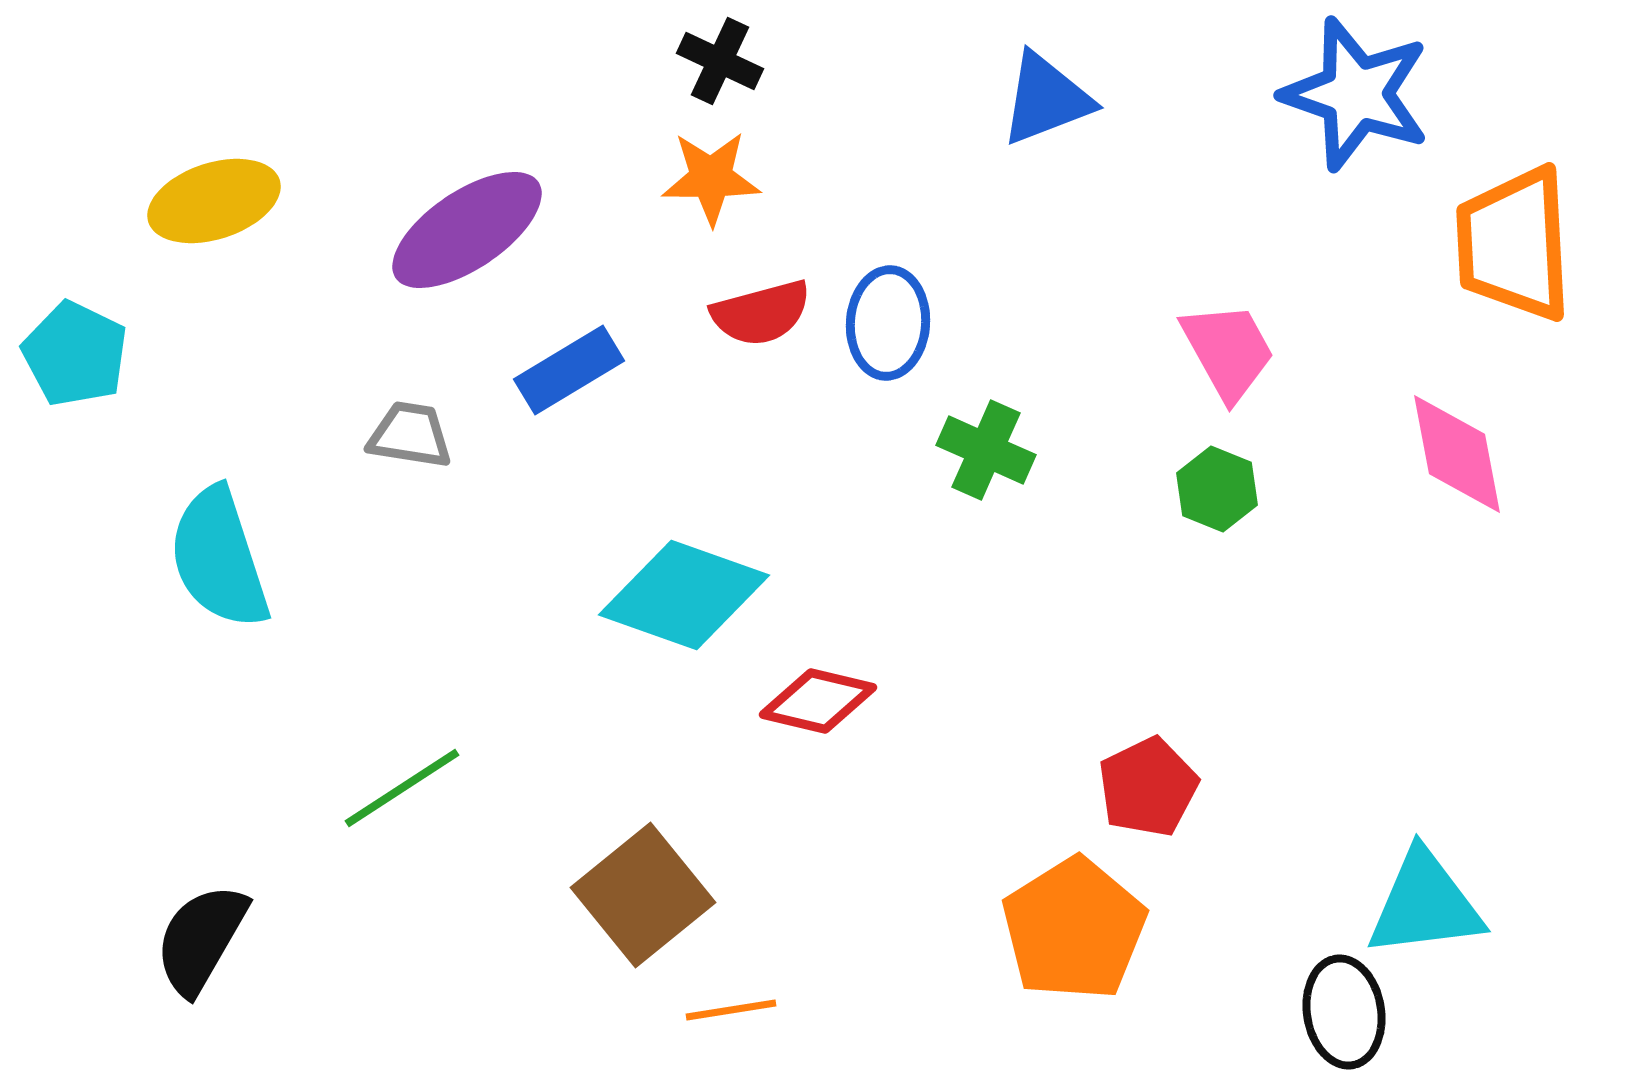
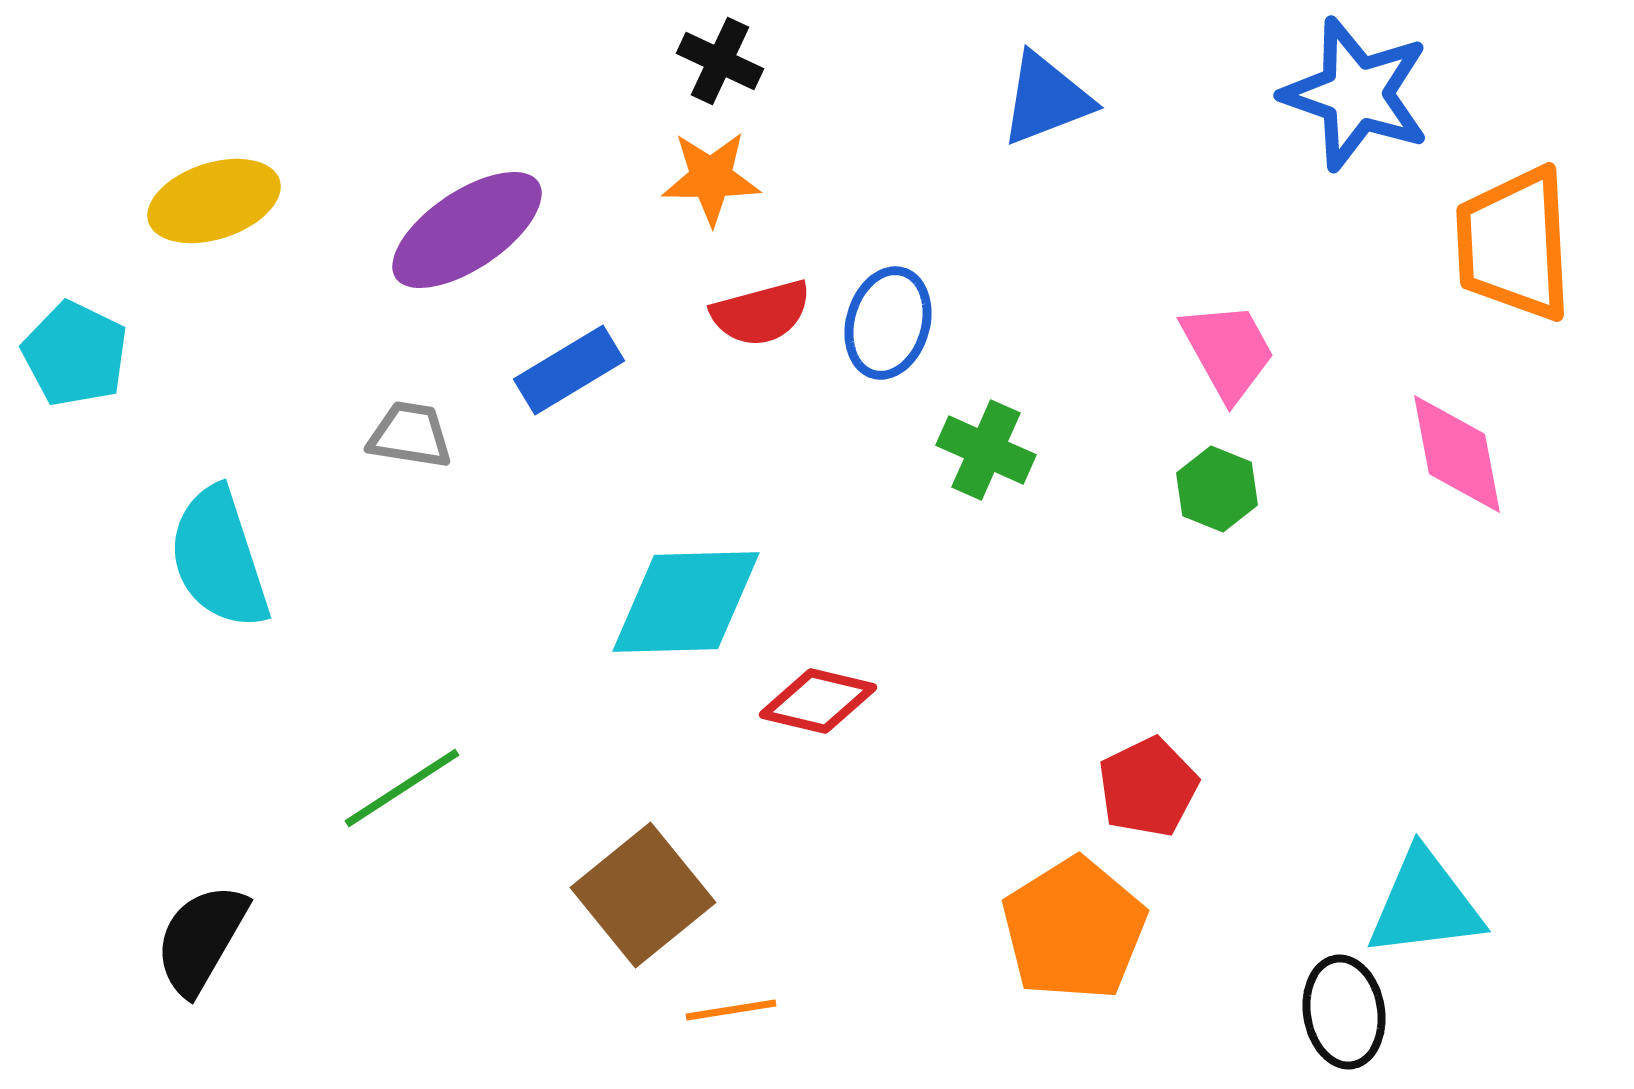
blue ellipse: rotated 12 degrees clockwise
cyan diamond: moved 2 px right, 7 px down; rotated 21 degrees counterclockwise
